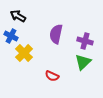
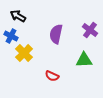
purple cross: moved 5 px right, 11 px up; rotated 21 degrees clockwise
green triangle: moved 1 px right, 2 px up; rotated 42 degrees clockwise
